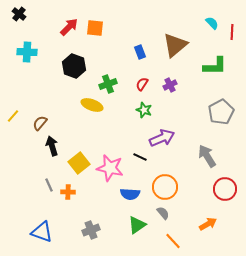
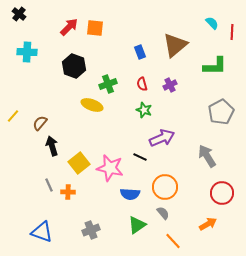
red semicircle: rotated 48 degrees counterclockwise
red circle: moved 3 px left, 4 px down
